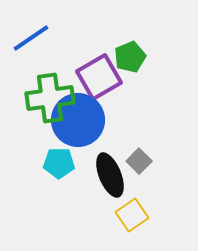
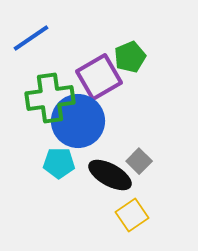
blue circle: moved 1 px down
black ellipse: rotated 39 degrees counterclockwise
